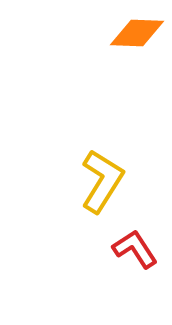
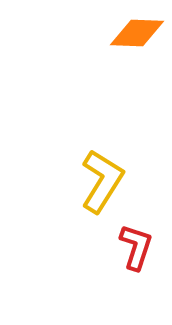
red L-shape: moved 1 px right, 2 px up; rotated 51 degrees clockwise
